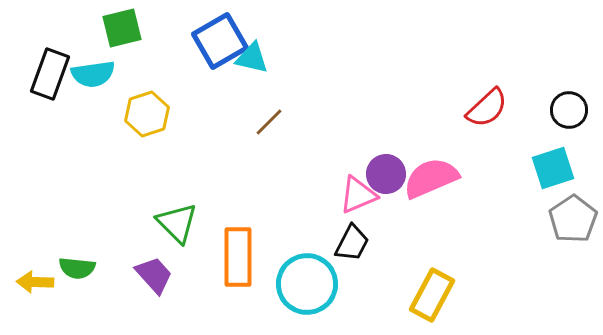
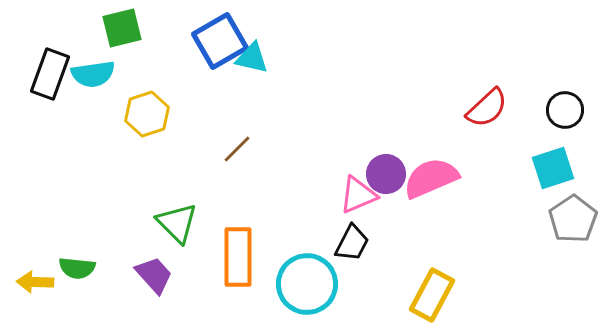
black circle: moved 4 px left
brown line: moved 32 px left, 27 px down
